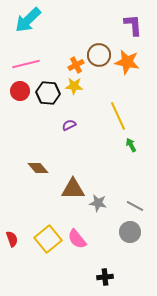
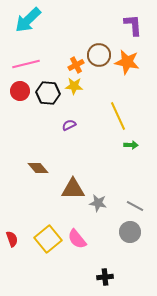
green arrow: rotated 120 degrees clockwise
